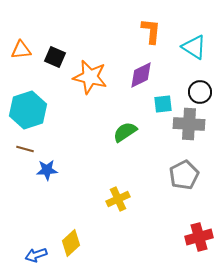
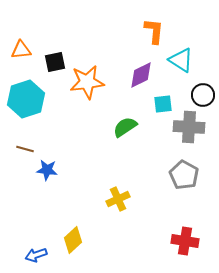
orange L-shape: moved 3 px right
cyan triangle: moved 13 px left, 13 px down
black square: moved 5 px down; rotated 35 degrees counterclockwise
orange star: moved 3 px left, 5 px down; rotated 20 degrees counterclockwise
black circle: moved 3 px right, 3 px down
cyan hexagon: moved 2 px left, 11 px up
gray cross: moved 3 px down
green semicircle: moved 5 px up
blue star: rotated 10 degrees clockwise
gray pentagon: rotated 16 degrees counterclockwise
red cross: moved 14 px left, 4 px down; rotated 24 degrees clockwise
yellow diamond: moved 2 px right, 3 px up
